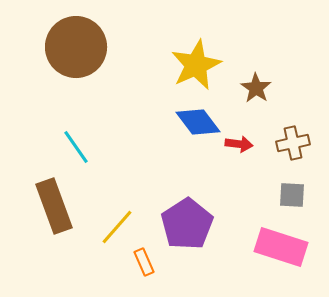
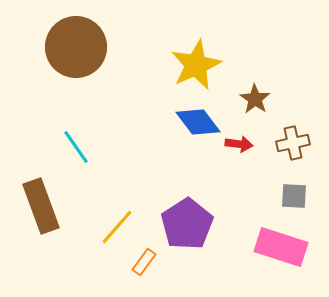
brown star: moved 1 px left, 11 px down
gray square: moved 2 px right, 1 px down
brown rectangle: moved 13 px left
orange rectangle: rotated 60 degrees clockwise
